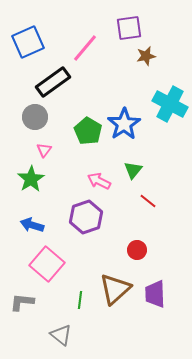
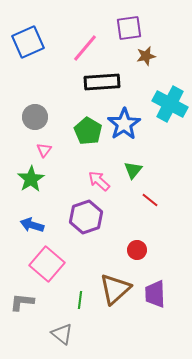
black rectangle: moved 49 px right; rotated 32 degrees clockwise
pink arrow: rotated 15 degrees clockwise
red line: moved 2 px right, 1 px up
gray triangle: moved 1 px right, 1 px up
